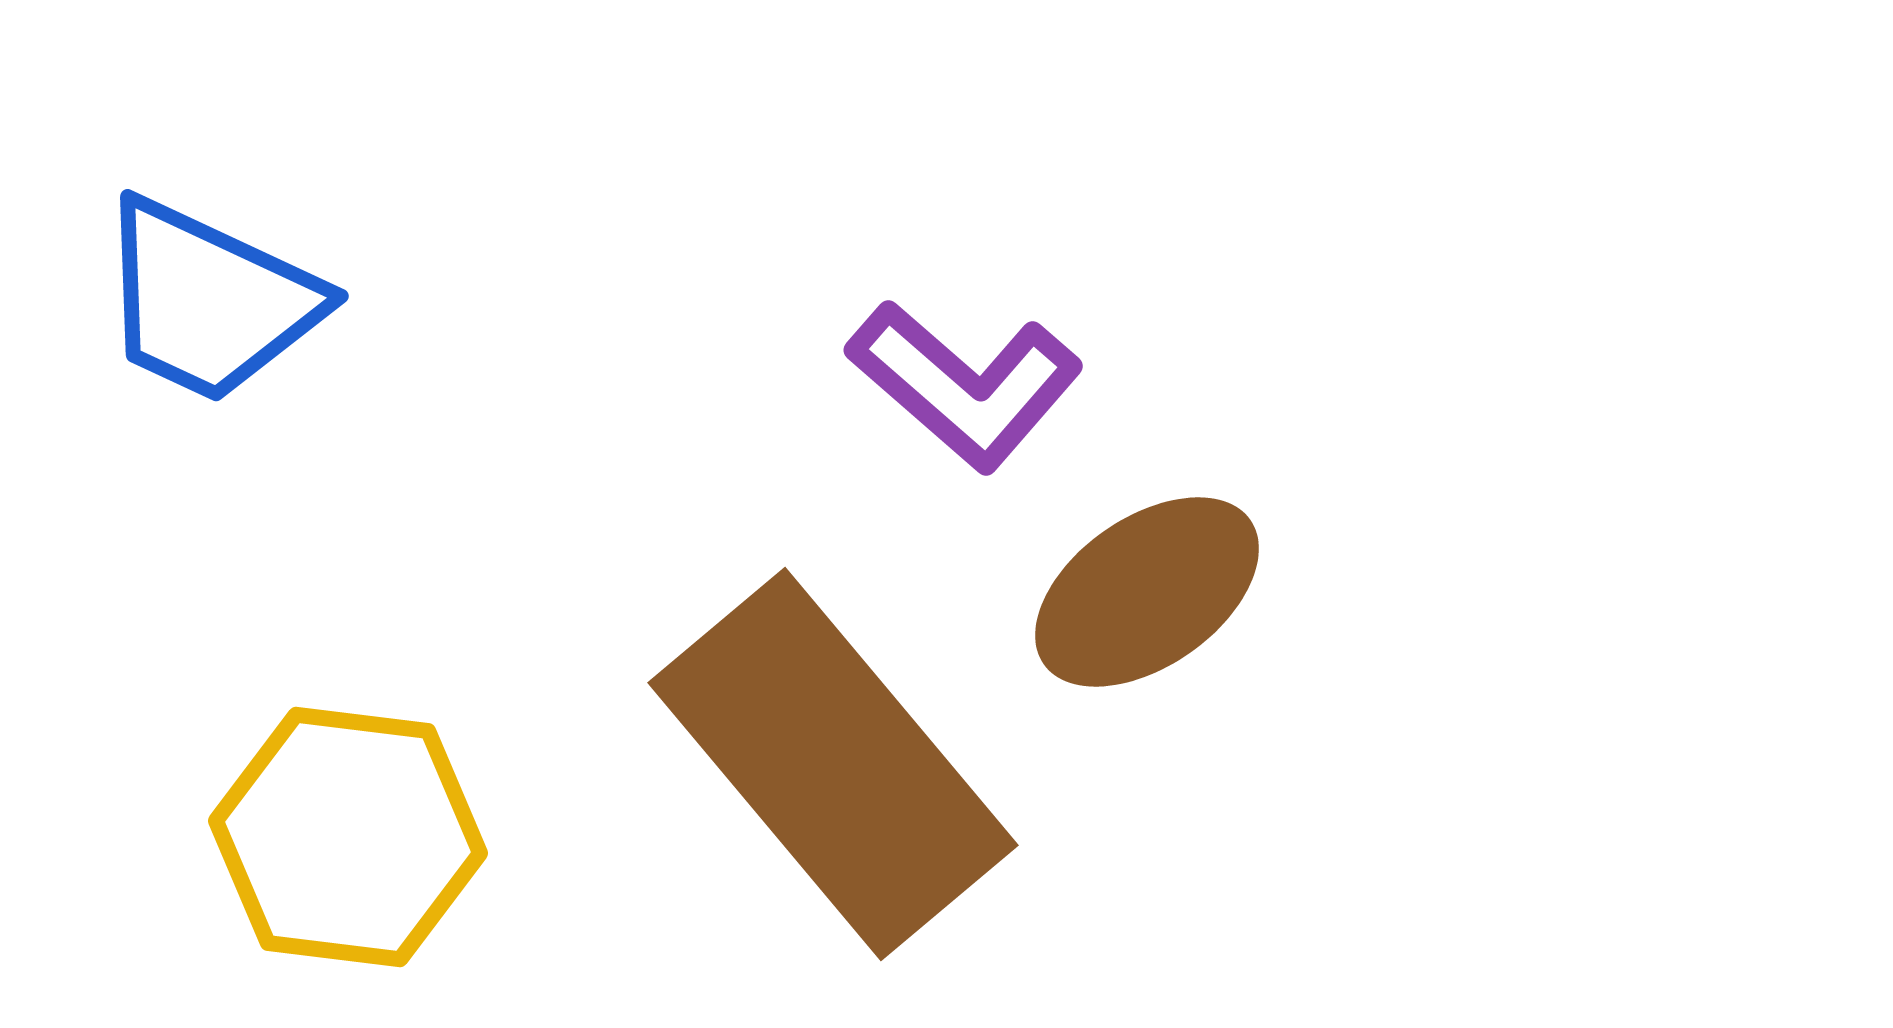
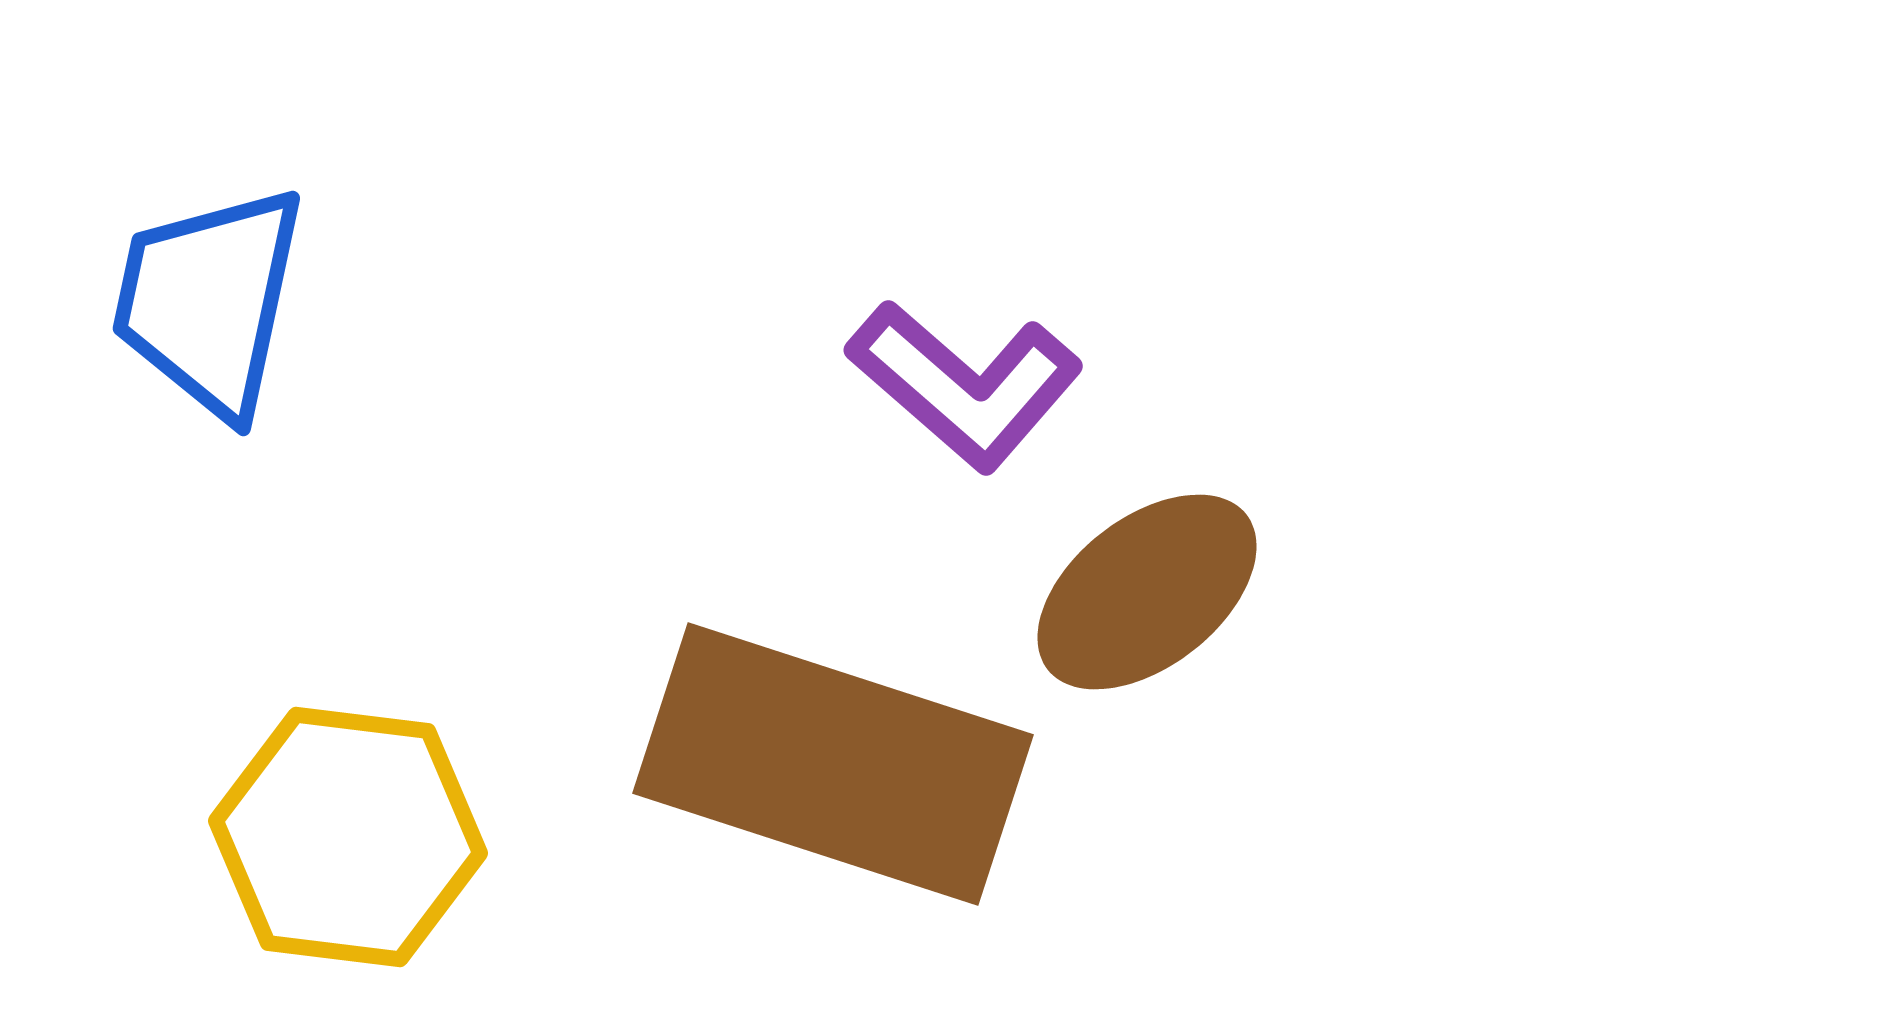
blue trapezoid: rotated 77 degrees clockwise
brown ellipse: rotated 3 degrees counterclockwise
brown rectangle: rotated 32 degrees counterclockwise
